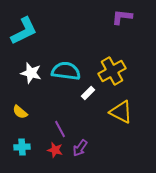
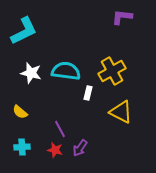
white rectangle: rotated 32 degrees counterclockwise
